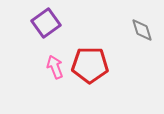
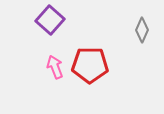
purple square: moved 4 px right, 3 px up; rotated 12 degrees counterclockwise
gray diamond: rotated 40 degrees clockwise
